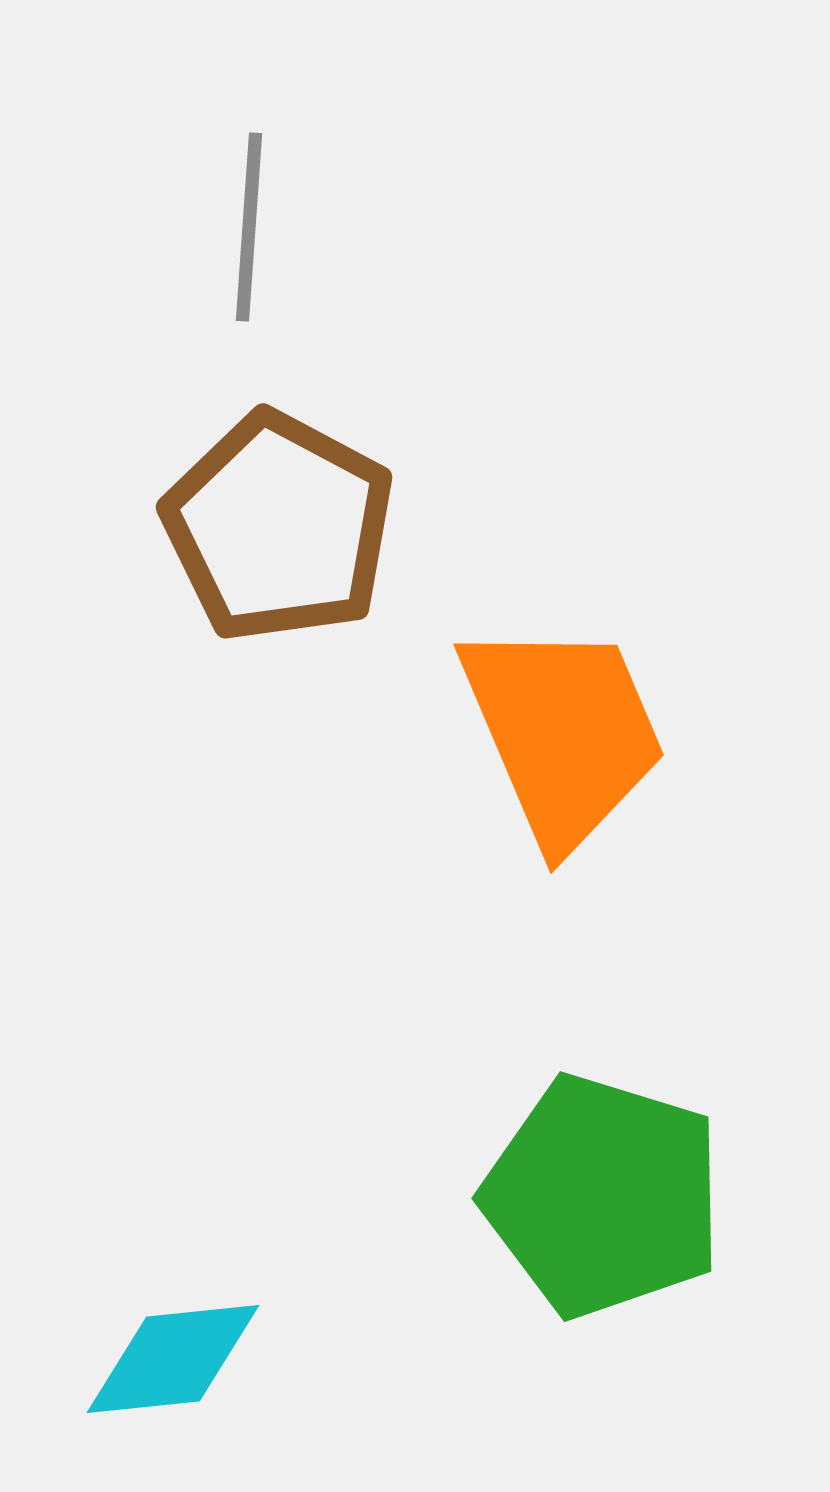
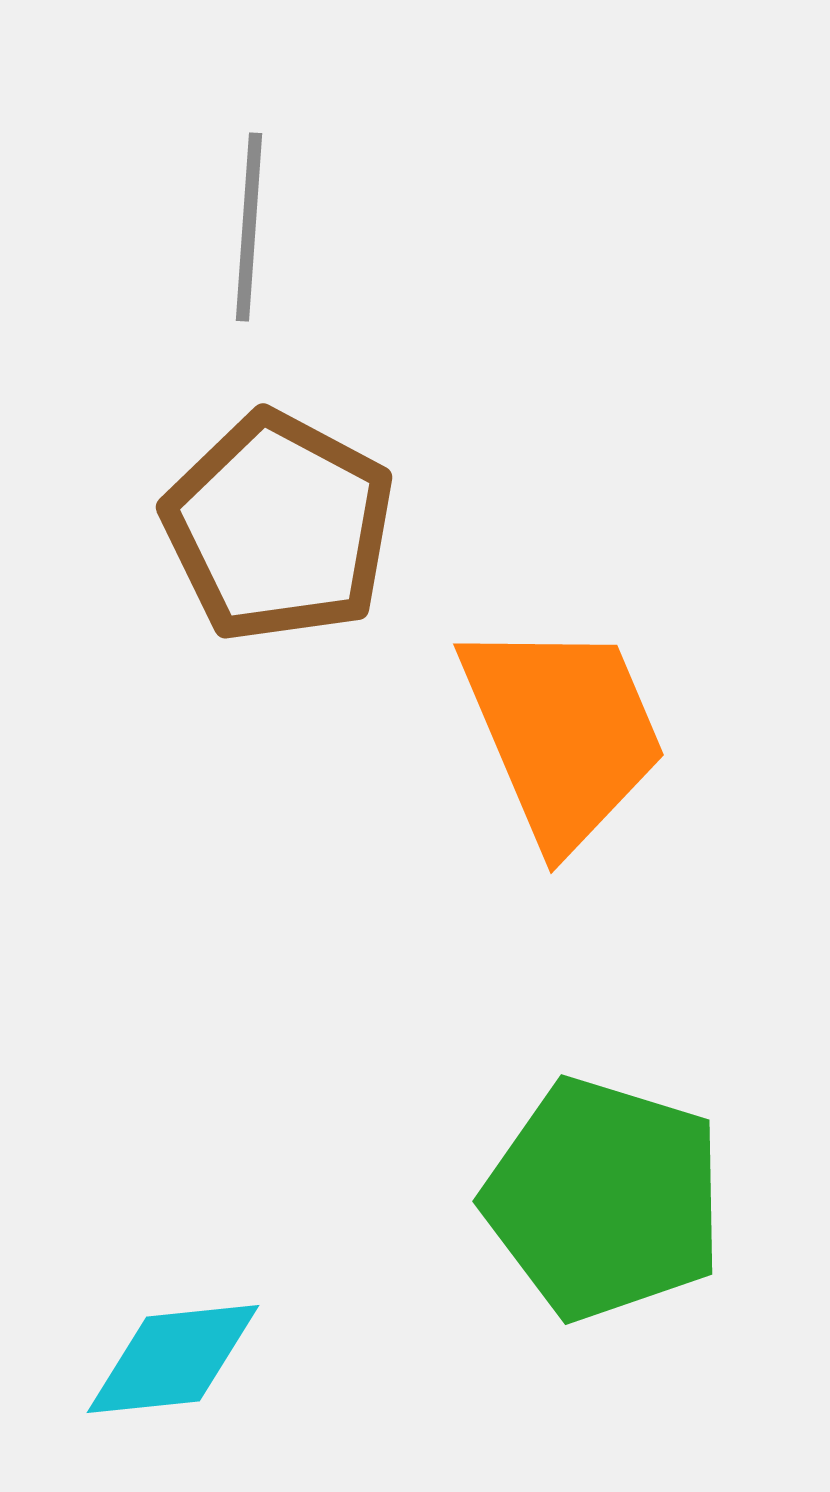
green pentagon: moved 1 px right, 3 px down
